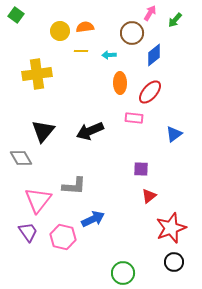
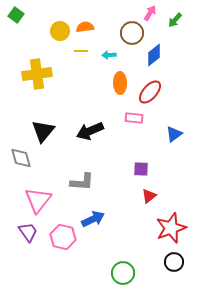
gray diamond: rotated 15 degrees clockwise
gray L-shape: moved 8 px right, 4 px up
